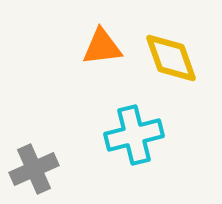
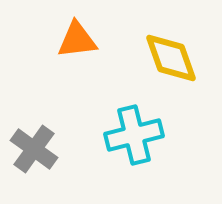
orange triangle: moved 25 px left, 7 px up
gray cross: moved 20 px up; rotated 30 degrees counterclockwise
